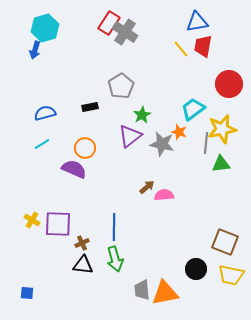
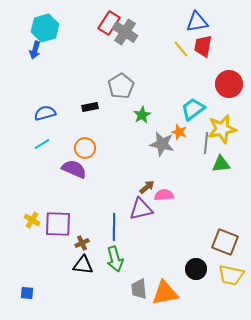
purple triangle: moved 11 px right, 73 px down; rotated 25 degrees clockwise
gray trapezoid: moved 3 px left, 1 px up
